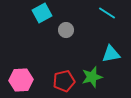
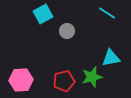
cyan square: moved 1 px right, 1 px down
gray circle: moved 1 px right, 1 px down
cyan triangle: moved 4 px down
